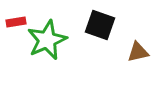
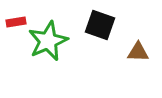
green star: moved 1 px right, 1 px down
brown triangle: rotated 15 degrees clockwise
